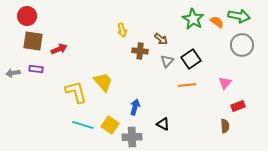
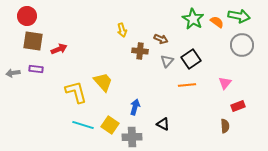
brown arrow: rotated 16 degrees counterclockwise
